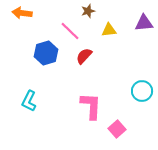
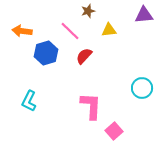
orange arrow: moved 18 px down
purple triangle: moved 8 px up
cyan circle: moved 3 px up
pink square: moved 3 px left, 2 px down
